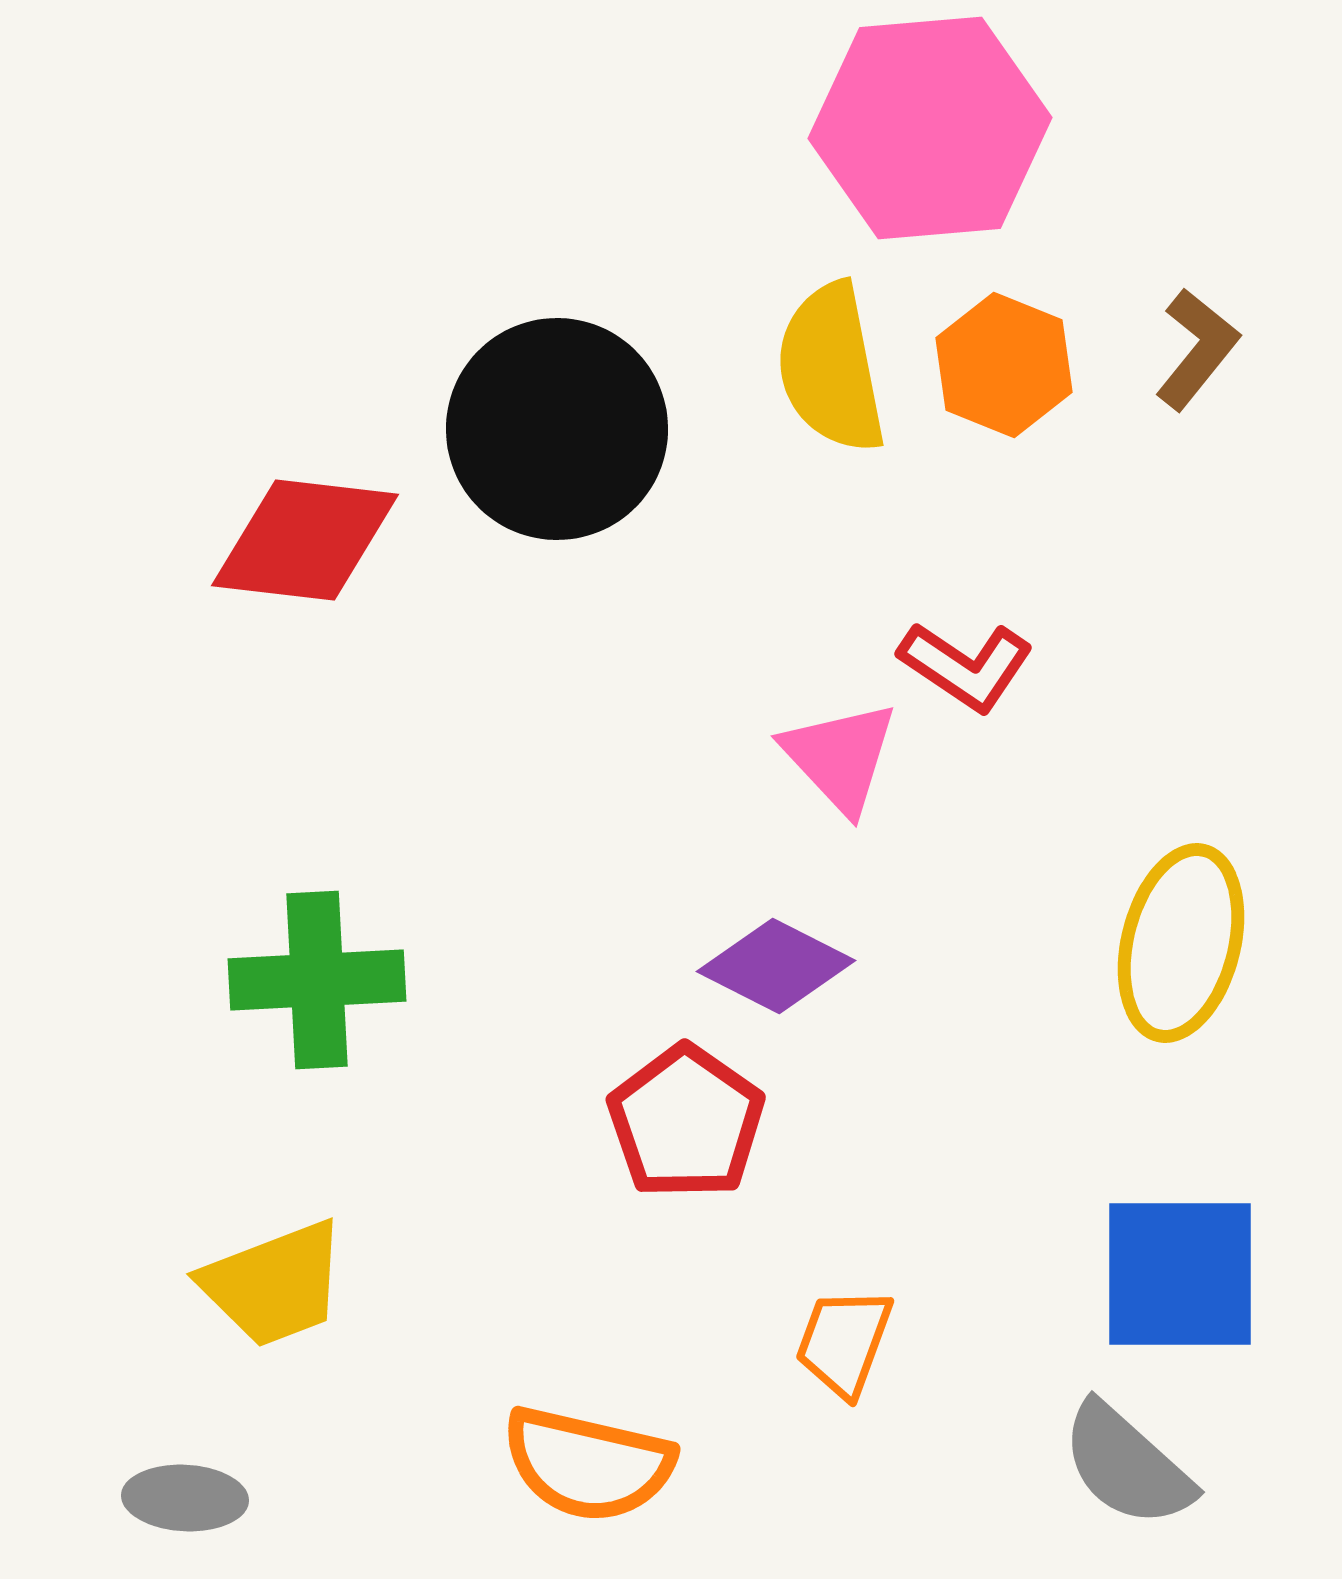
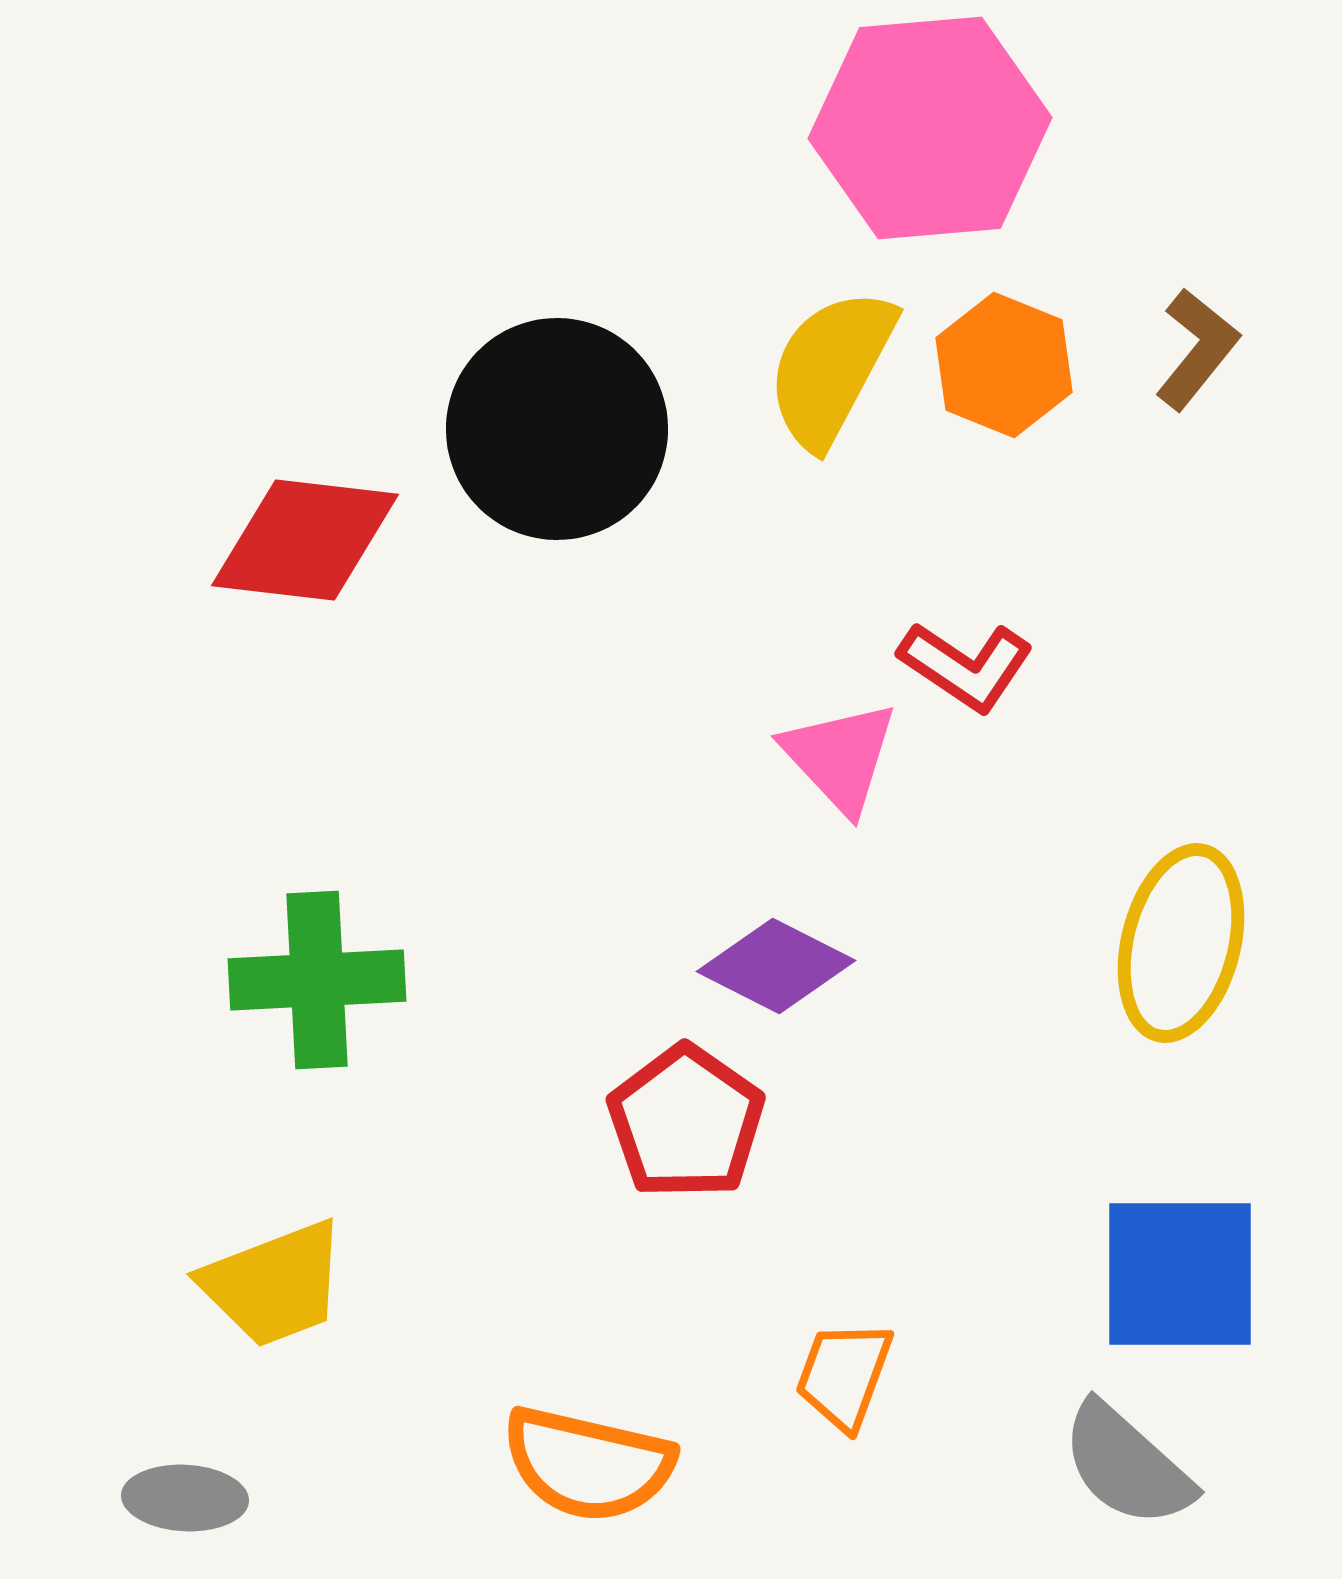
yellow semicircle: rotated 39 degrees clockwise
orange trapezoid: moved 33 px down
